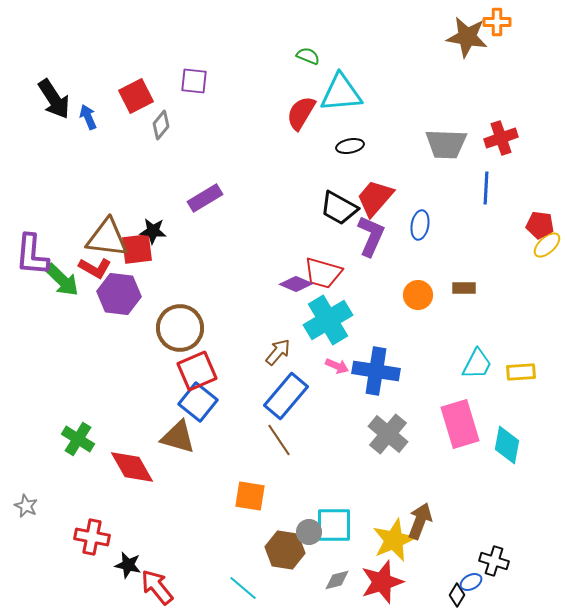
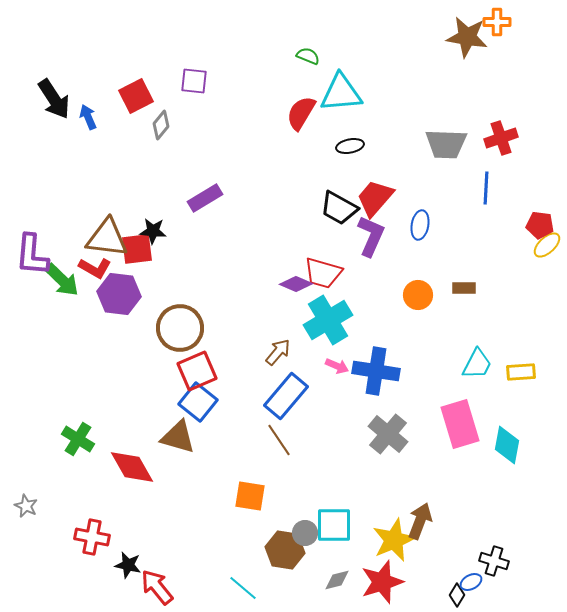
gray circle at (309, 532): moved 4 px left, 1 px down
